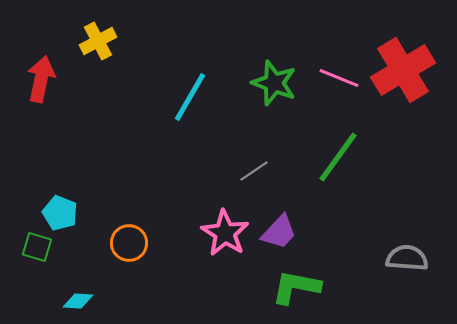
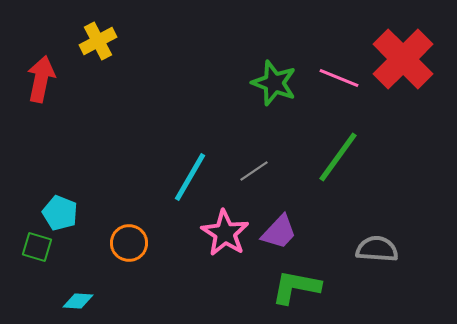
red cross: moved 11 px up; rotated 14 degrees counterclockwise
cyan line: moved 80 px down
gray semicircle: moved 30 px left, 9 px up
